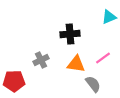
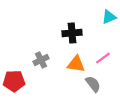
black cross: moved 2 px right, 1 px up
